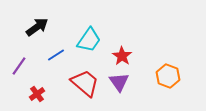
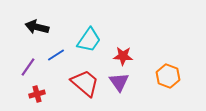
black arrow: rotated 130 degrees counterclockwise
red star: moved 1 px right; rotated 30 degrees counterclockwise
purple line: moved 9 px right, 1 px down
red cross: rotated 21 degrees clockwise
